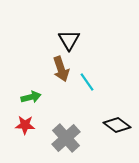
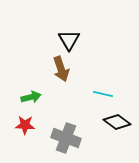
cyan line: moved 16 px right, 12 px down; rotated 42 degrees counterclockwise
black diamond: moved 3 px up
gray cross: rotated 28 degrees counterclockwise
